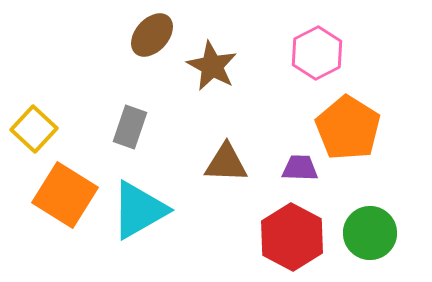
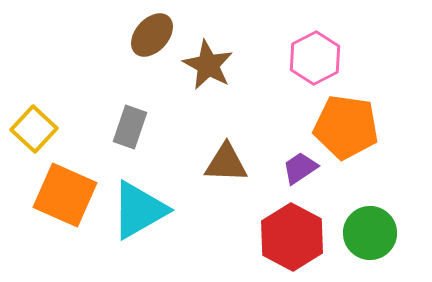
pink hexagon: moved 2 px left, 5 px down
brown star: moved 4 px left, 1 px up
orange pentagon: moved 2 px left, 1 px up; rotated 24 degrees counterclockwise
purple trapezoid: rotated 36 degrees counterclockwise
orange square: rotated 8 degrees counterclockwise
